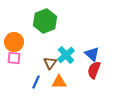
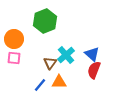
orange circle: moved 3 px up
blue line: moved 4 px right, 3 px down; rotated 16 degrees clockwise
